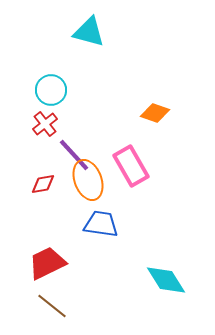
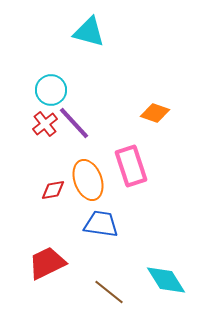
purple line: moved 32 px up
pink rectangle: rotated 12 degrees clockwise
red diamond: moved 10 px right, 6 px down
brown line: moved 57 px right, 14 px up
